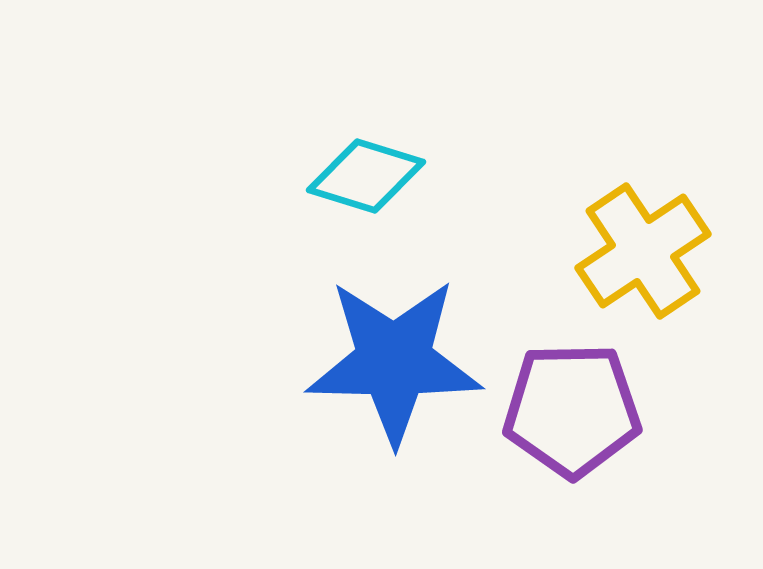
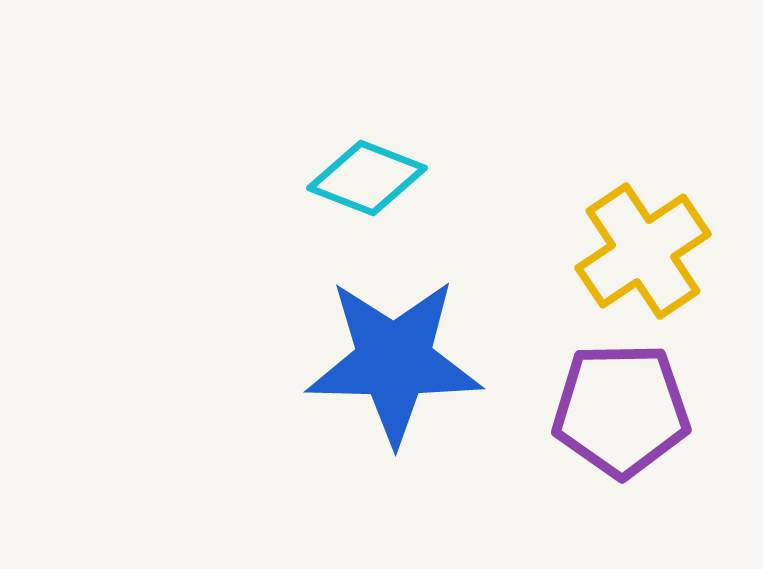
cyan diamond: moved 1 px right, 2 px down; rotated 4 degrees clockwise
purple pentagon: moved 49 px right
